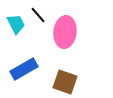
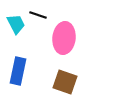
black line: rotated 30 degrees counterclockwise
pink ellipse: moved 1 px left, 6 px down
blue rectangle: moved 6 px left, 2 px down; rotated 48 degrees counterclockwise
